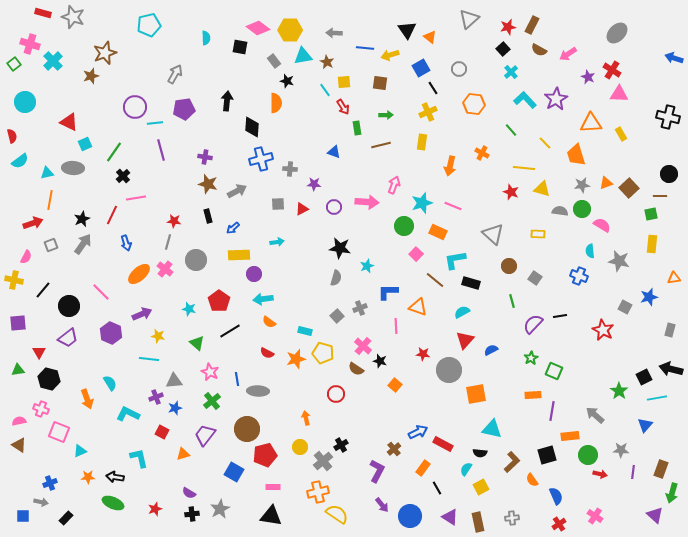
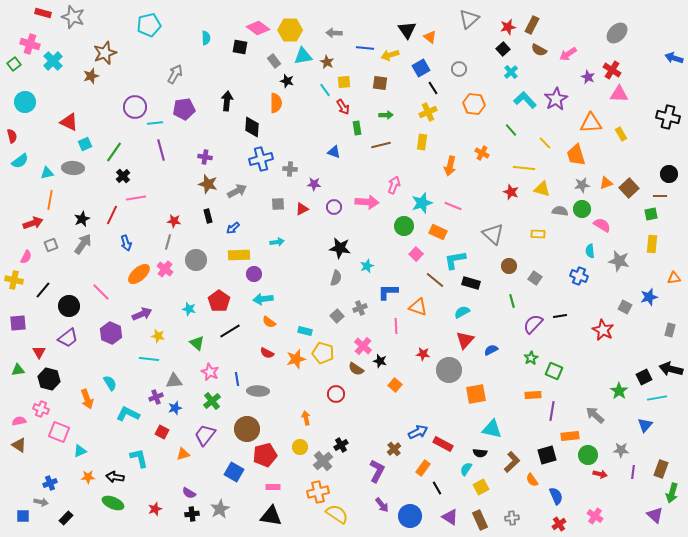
brown rectangle at (478, 522): moved 2 px right, 2 px up; rotated 12 degrees counterclockwise
